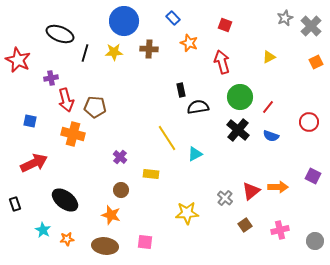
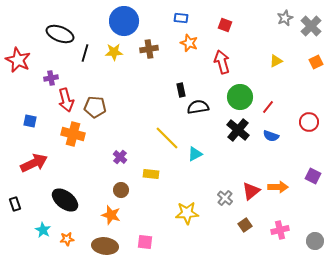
blue rectangle at (173, 18): moved 8 px right; rotated 40 degrees counterclockwise
brown cross at (149, 49): rotated 12 degrees counterclockwise
yellow triangle at (269, 57): moved 7 px right, 4 px down
yellow line at (167, 138): rotated 12 degrees counterclockwise
